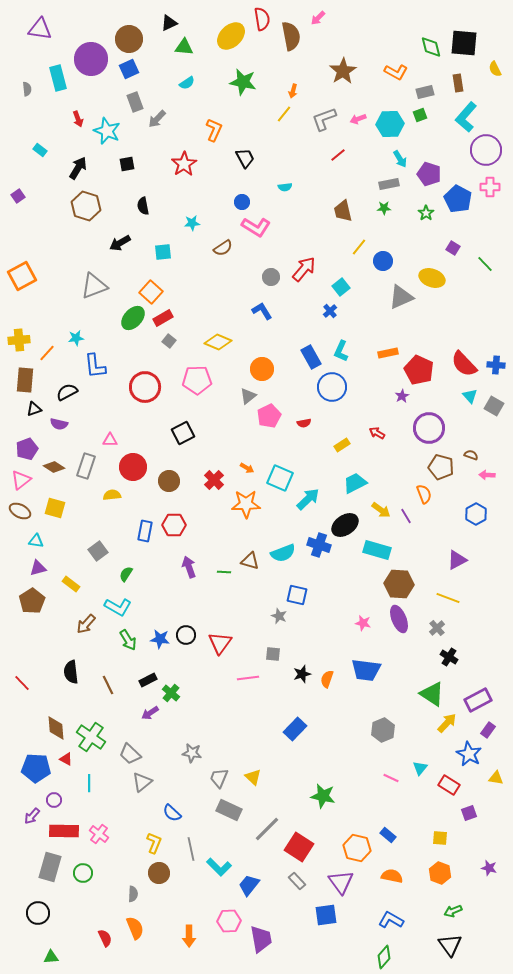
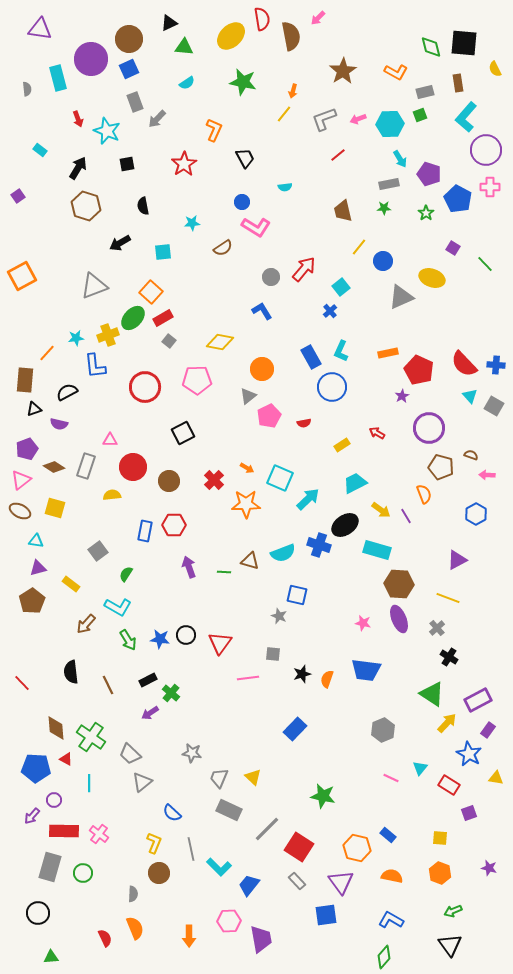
yellow cross at (19, 340): moved 89 px right, 5 px up; rotated 15 degrees counterclockwise
yellow diamond at (218, 342): moved 2 px right; rotated 12 degrees counterclockwise
